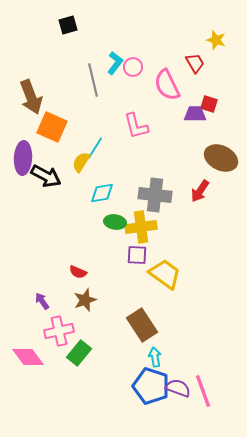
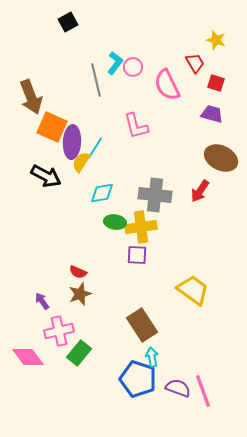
black square: moved 3 px up; rotated 12 degrees counterclockwise
gray line: moved 3 px right
red square: moved 7 px right, 21 px up
purple trapezoid: moved 17 px right; rotated 15 degrees clockwise
purple ellipse: moved 49 px right, 16 px up
yellow trapezoid: moved 28 px right, 16 px down
brown star: moved 5 px left, 6 px up
cyan arrow: moved 3 px left
blue pentagon: moved 13 px left, 7 px up
